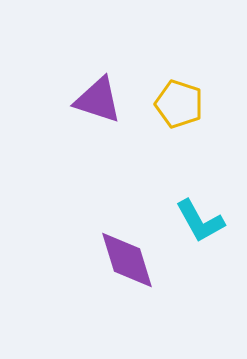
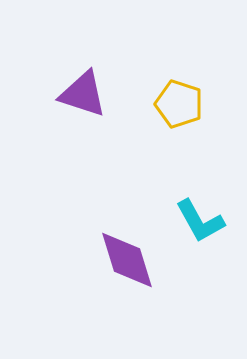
purple triangle: moved 15 px left, 6 px up
